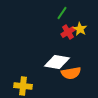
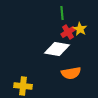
green line: rotated 40 degrees counterclockwise
white diamond: moved 13 px up
